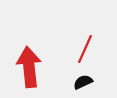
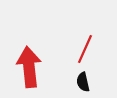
black semicircle: rotated 78 degrees counterclockwise
